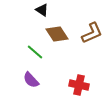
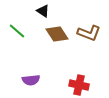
black triangle: moved 1 px right, 1 px down
brown L-shape: moved 3 px left; rotated 45 degrees clockwise
green line: moved 18 px left, 21 px up
purple semicircle: rotated 54 degrees counterclockwise
